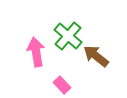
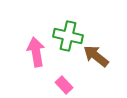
green cross: rotated 28 degrees counterclockwise
pink rectangle: moved 2 px right
